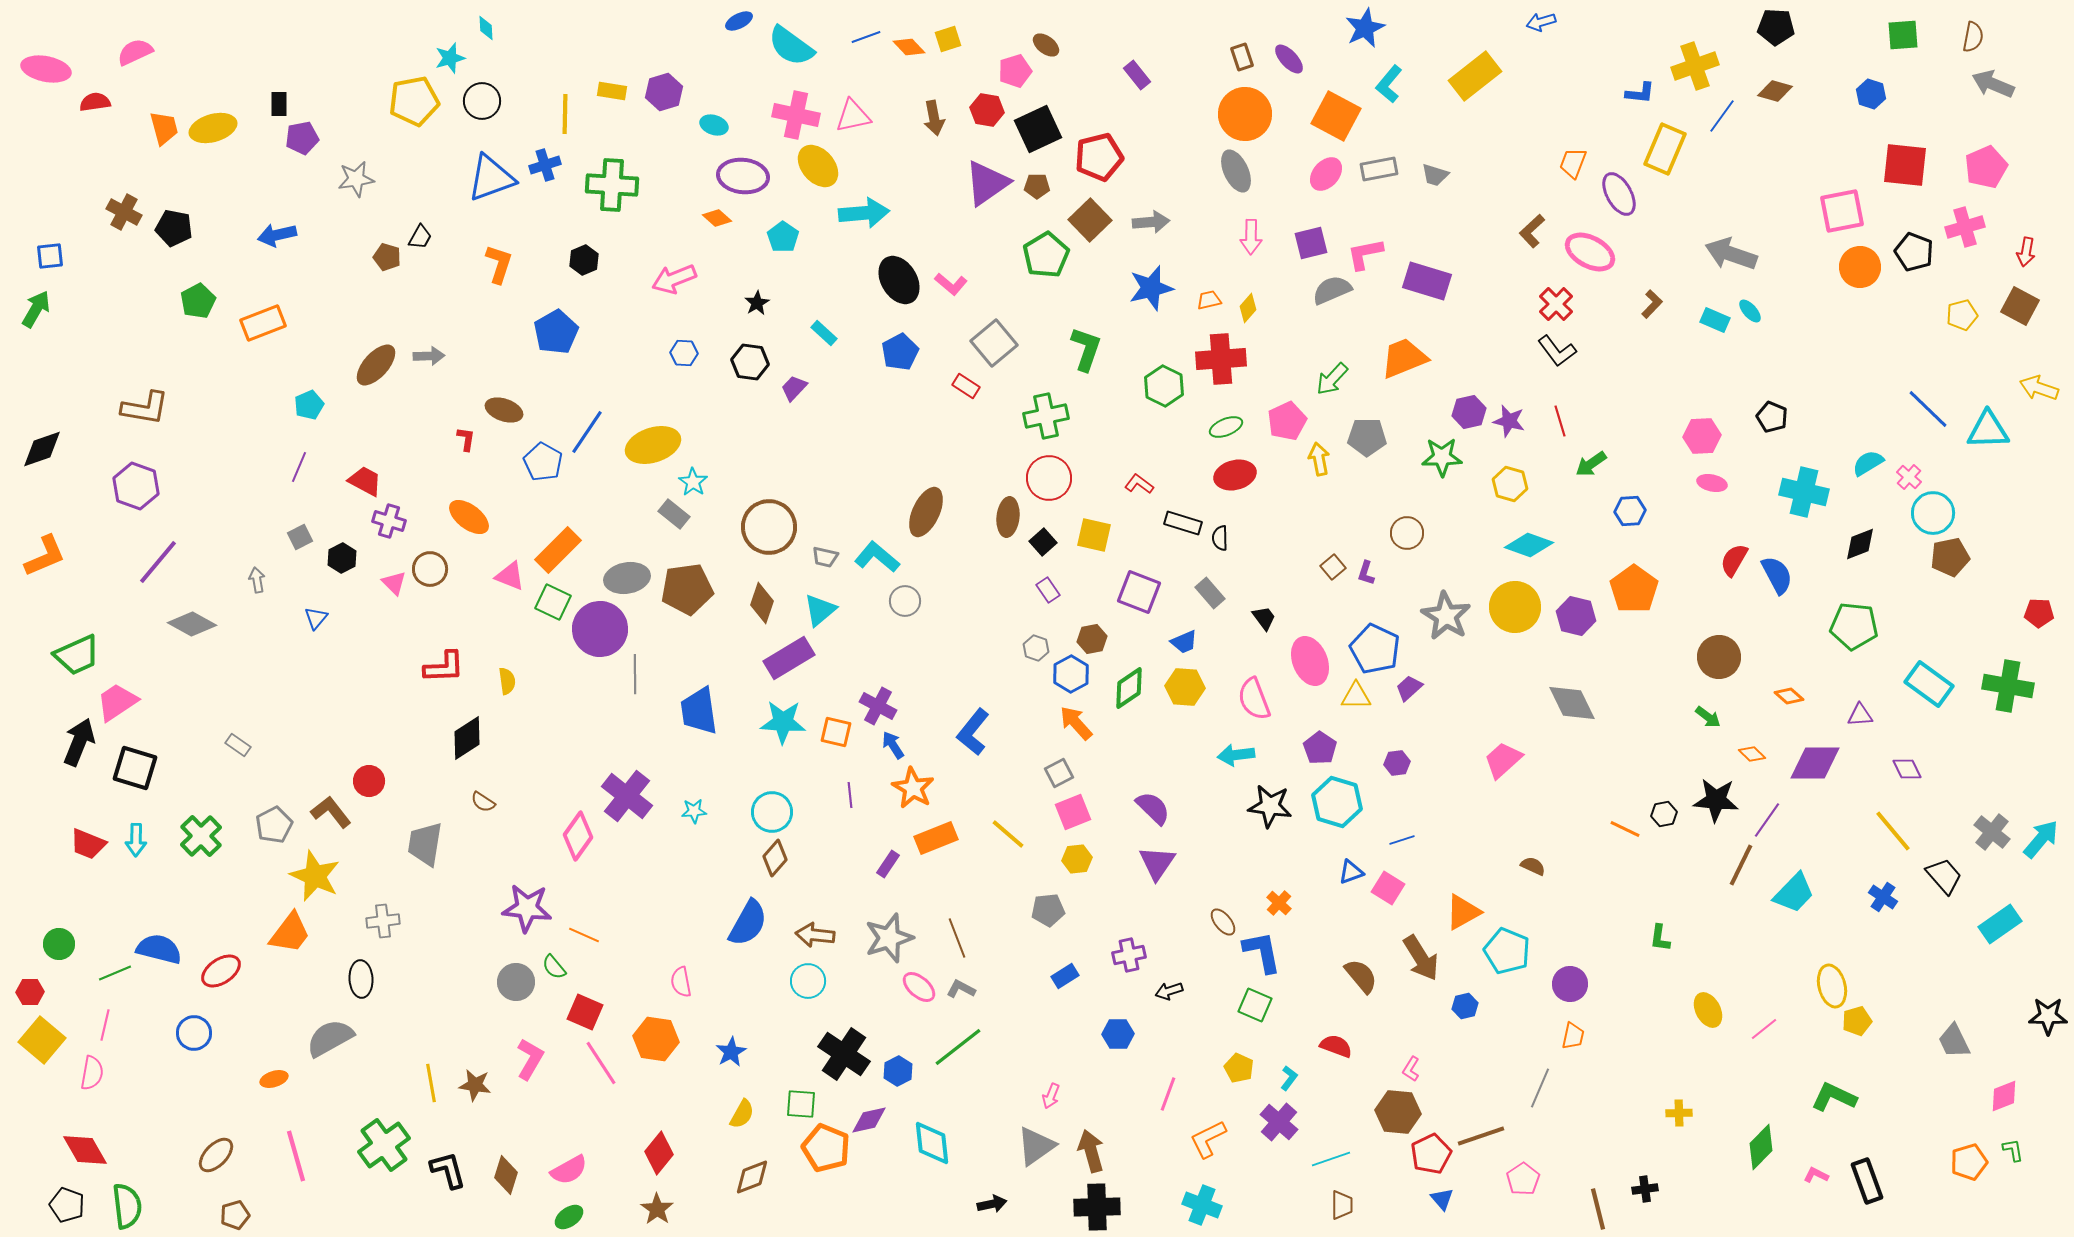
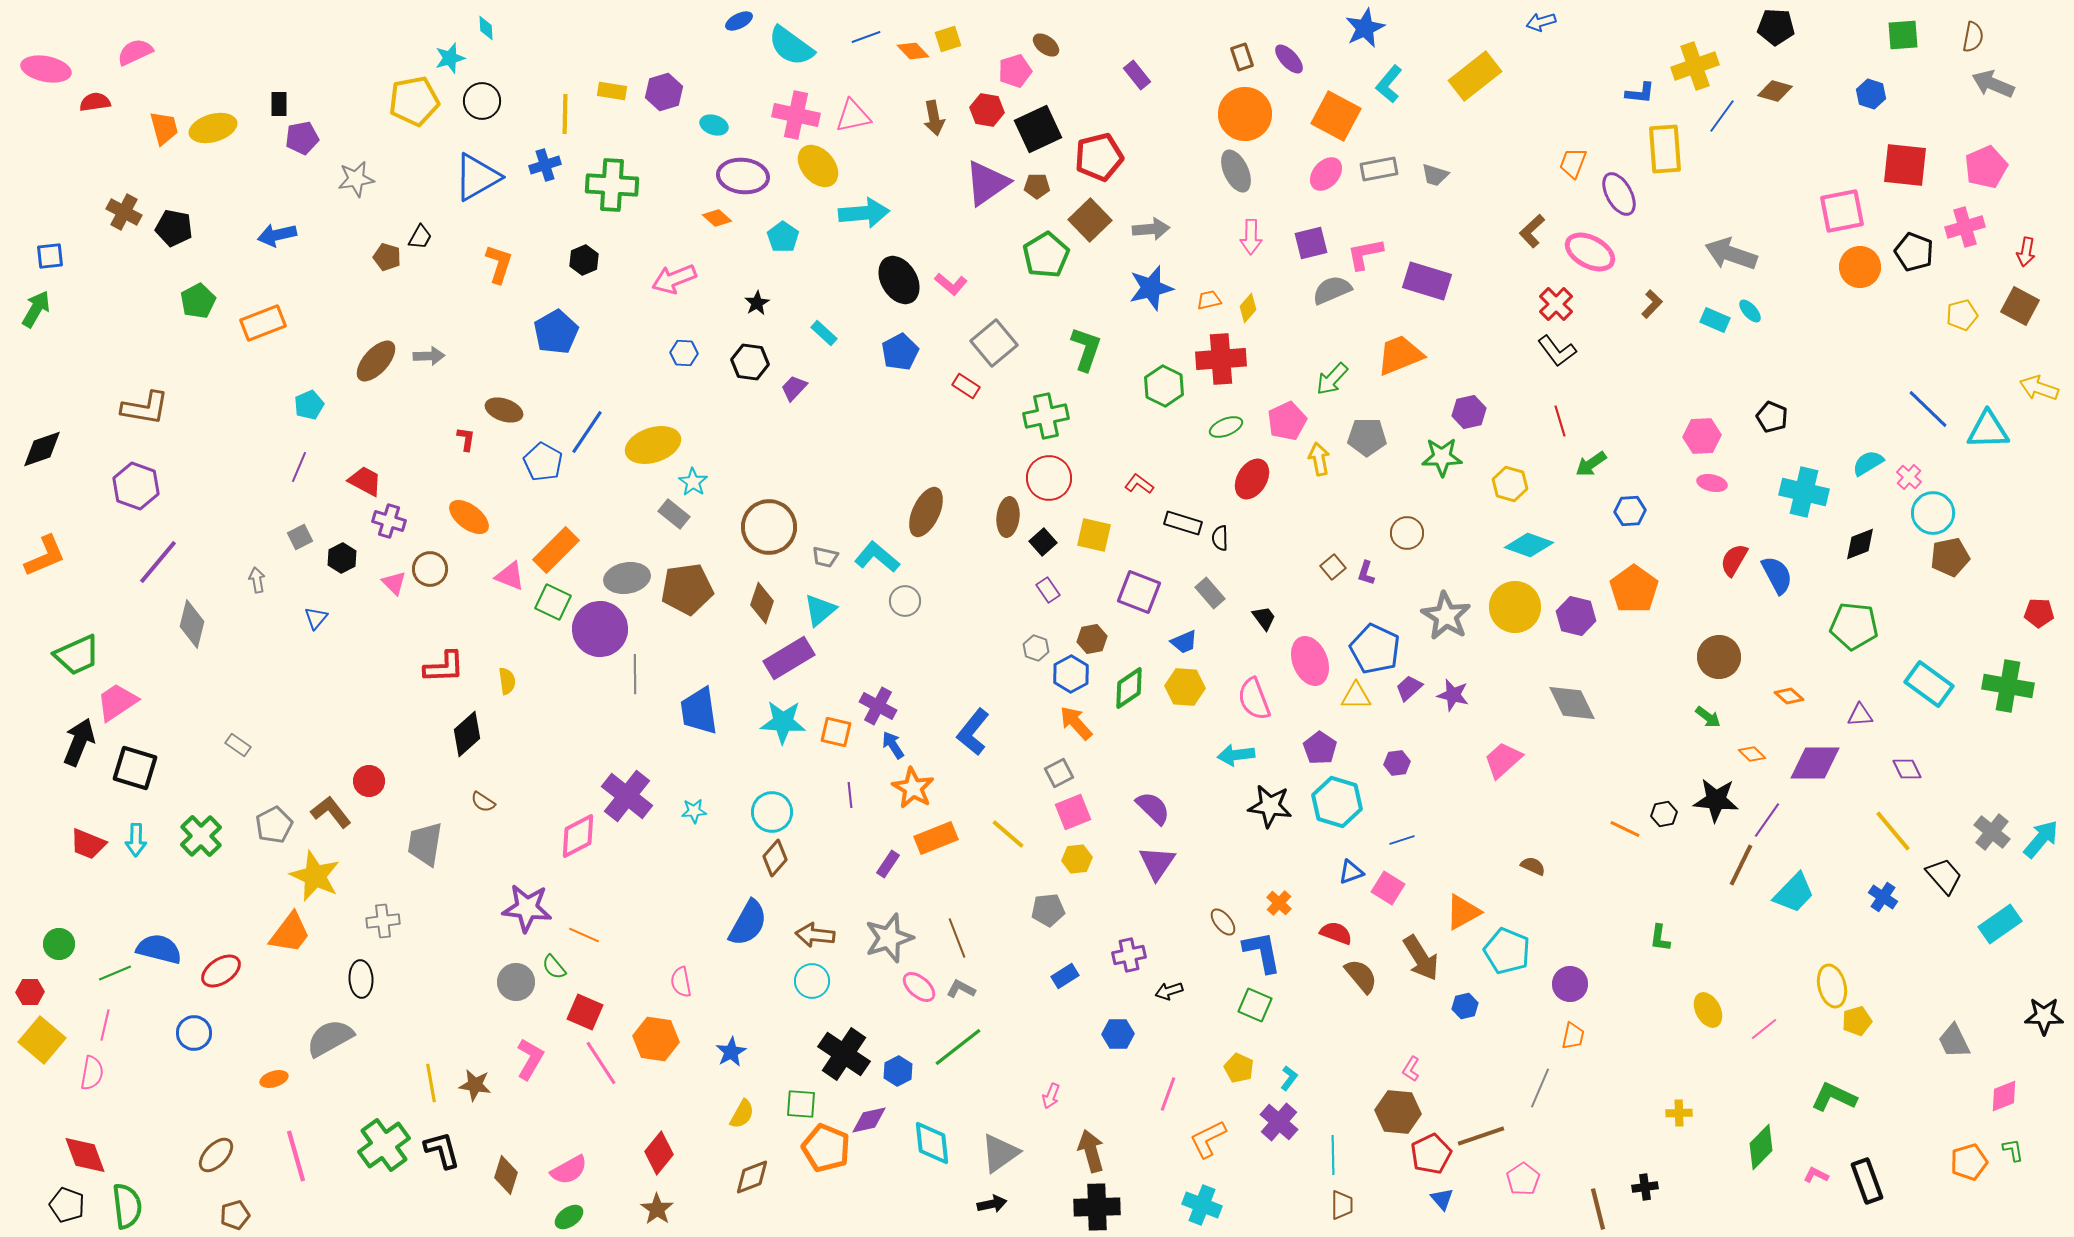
orange diamond at (909, 47): moved 4 px right, 4 px down
yellow rectangle at (1665, 149): rotated 27 degrees counterclockwise
blue triangle at (491, 178): moved 14 px left, 1 px up; rotated 10 degrees counterclockwise
gray arrow at (1151, 222): moved 7 px down
orange trapezoid at (1404, 358): moved 4 px left, 3 px up
brown ellipse at (376, 365): moved 4 px up
purple star at (1509, 421): moved 56 px left, 274 px down
red ellipse at (1235, 475): moved 17 px right, 4 px down; rotated 45 degrees counterclockwise
orange rectangle at (558, 550): moved 2 px left
gray diamond at (192, 624): rotated 75 degrees clockwise
black diamond at (467, 738): moved 4 px up; rotated 9 degrees counterclockwise
pink diamond at (578, 836): rotated 27 degrees clockwise
cyan circle at (808, 981): moved 4 px right
black star at (2048, 1016): moved 4 px left
red semicircle at (1336, 1046): moved 113 px up
gray triangle at (1036, 1146): moved 36 px left, 7 px down
red diamond at (85, 1150): moved 5 px down; rotated 9 degrees clockwise
cyan line at (1331, 1159): moved 2 px right, 4 px up; rotated 72 degrees counterclockwise
black L-shape at (448, 1170): moved 6 px left, 20 px up
black cross at (1645, 1189): moved 2 px up
